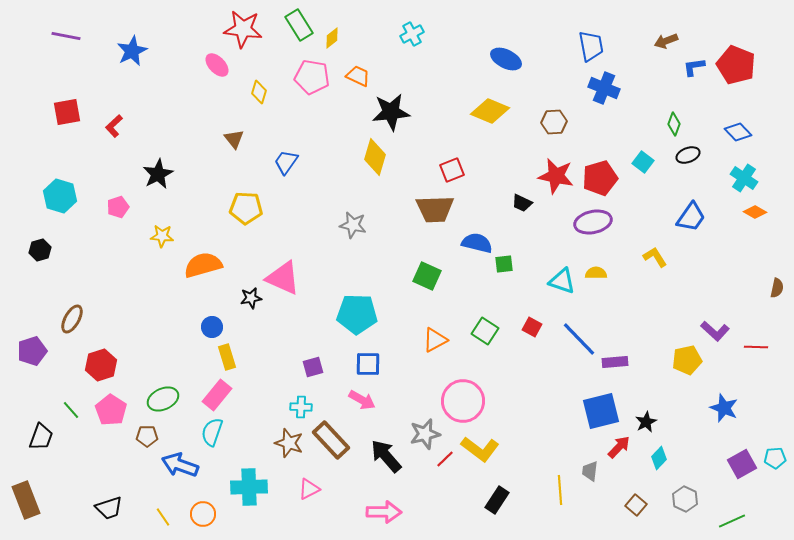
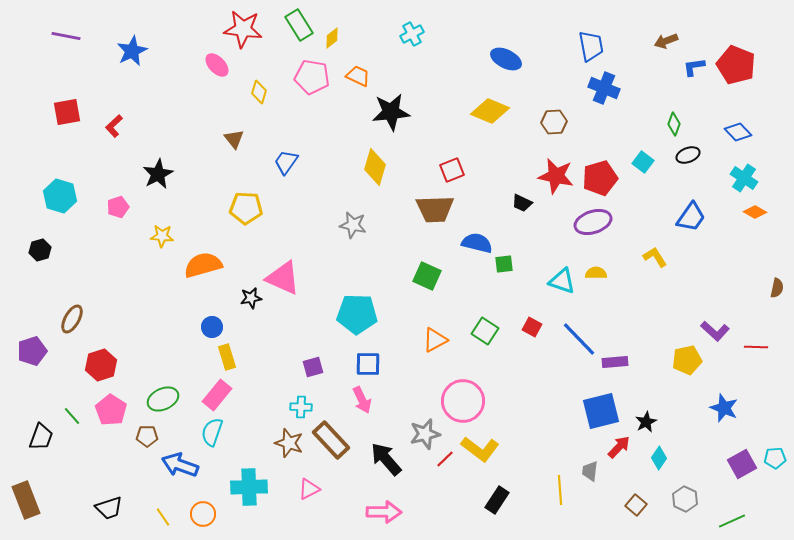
yellow diamond at (375, 157): moved 10 px down
purple ellipse at (593, 222): rotated 6 degrees counterclockwise
pink arrow at (362, 400): rotated 36 degrees clockwise
green line at (71, 410): moved 1 px right, 6 px down
black arrow at (386, 456): moved 3 px down
cyan diamond at (659, 458): rotated 10 degrees counterclockwise
